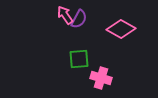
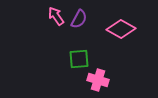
pink arrow: moved 9 px left, 1 px down
pink cross: moved 3 px left, 2 px down
